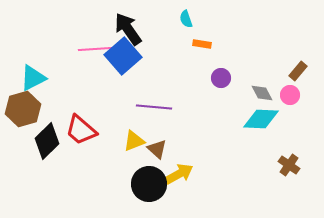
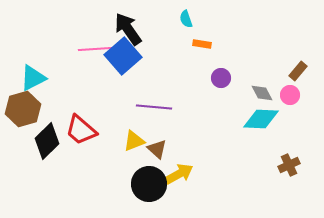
brown cross: rotated 30 degrees clockwise
